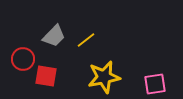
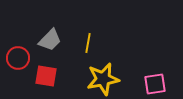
gray trapezoid: moved 4 px left, 4 px down
yellow line: moved 2 px right, 3 px down; rotated 42 degrees counterclockwise
red circle: moved 5 px left, 1 px up
yellow star: moved 1 px left, 2 px down
